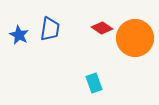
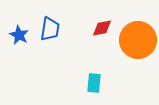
red diamond: rotated 45 degrees counterclockwise
orange circle: moved 3 px right, 2 px down
cyan rectangle: rotated 24 degrees clockwise
